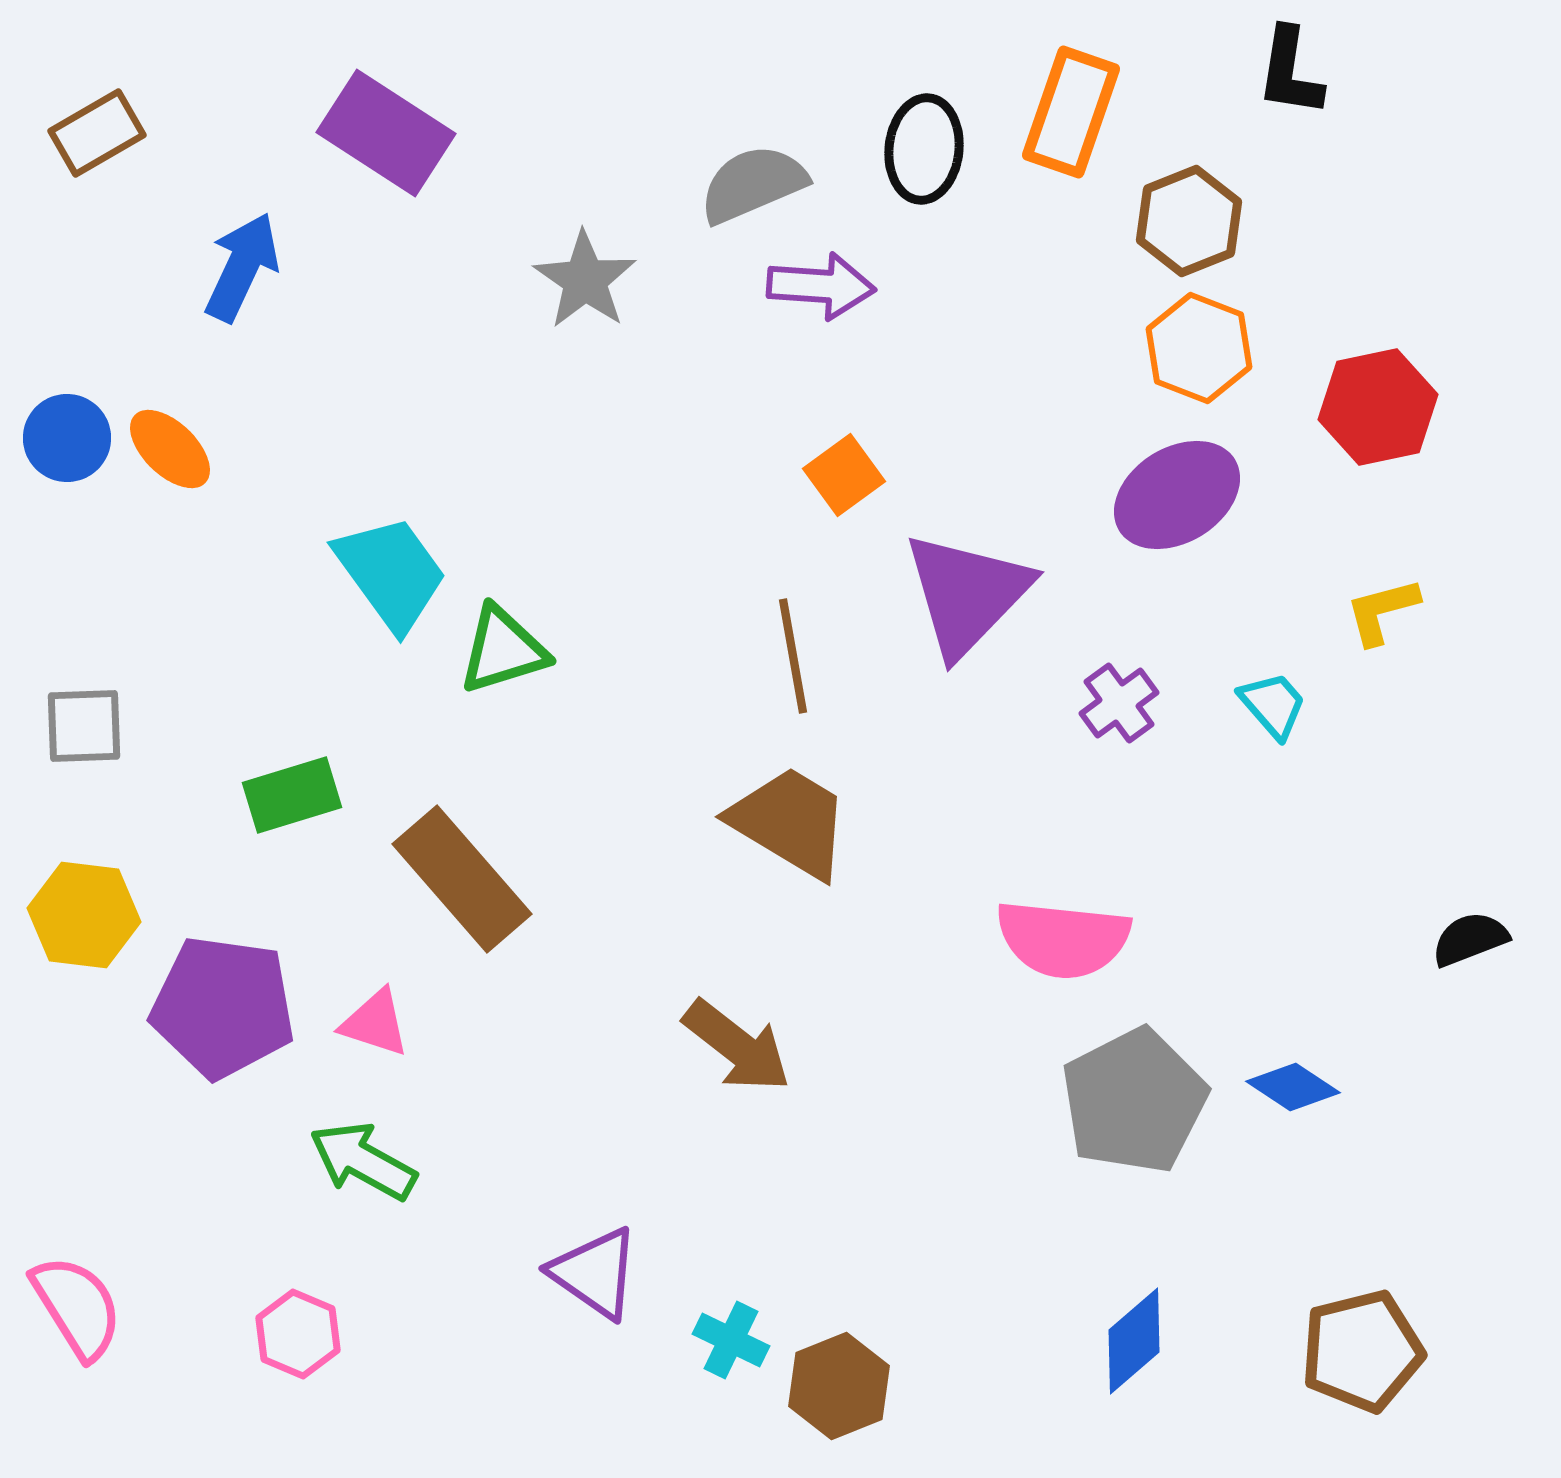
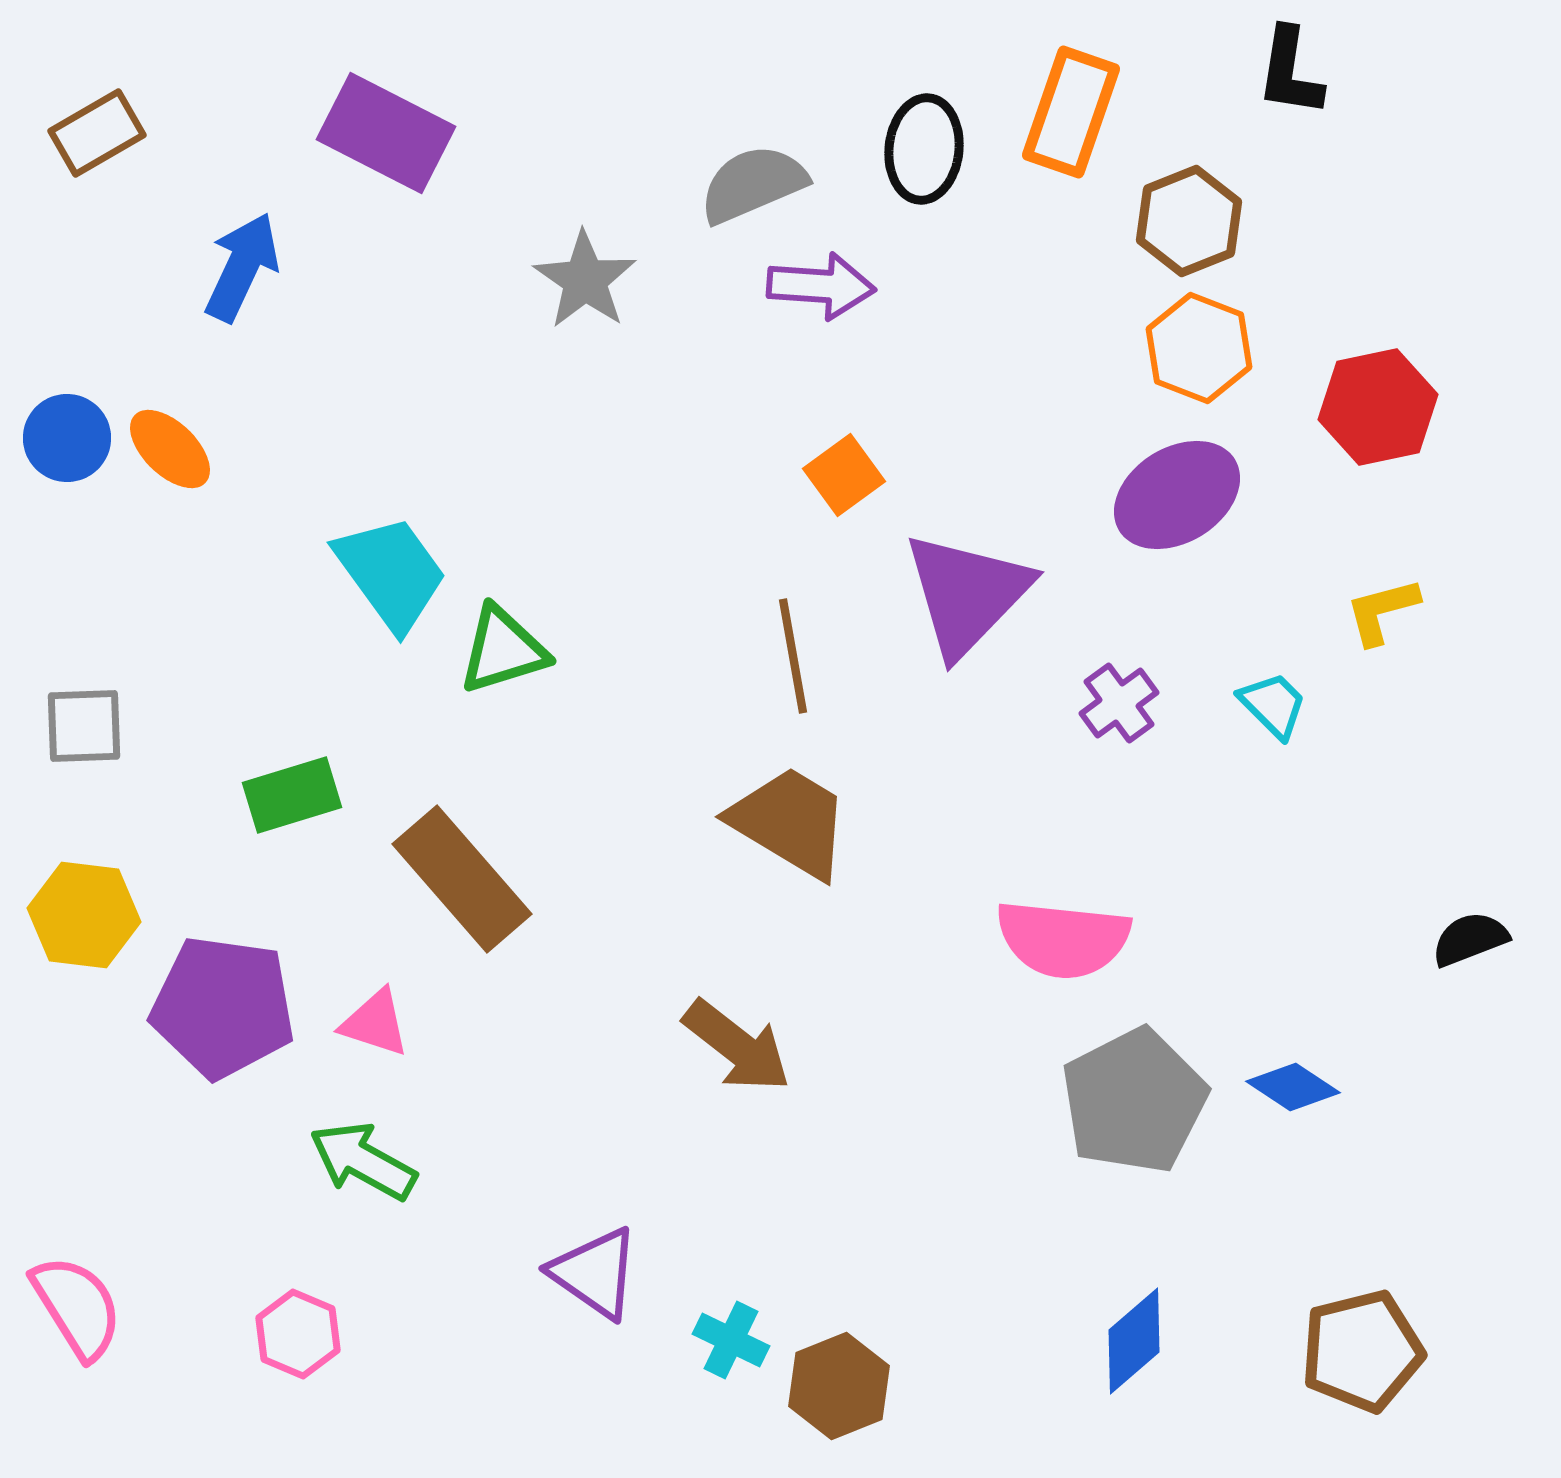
purple rectangle at (386, 133): rotated 6 degrees counterclockwise
cyan trapezoid at (1273, 705): rotated 4 degrees counterclockwise
